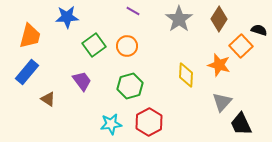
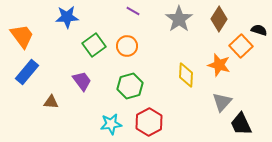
orange trapezoid: moved 8 px left; rotated 52 degrees counterclockwise
brown triangle: moved 3 px right, 3 px down; rotated 28 degrees counterclockwise
